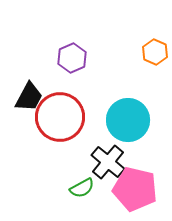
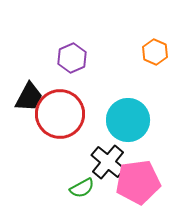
red circle: moved 3 px up
pink pentagon: moved 3 px right, 7 px up; rotated 21 degrees counterclockwise
